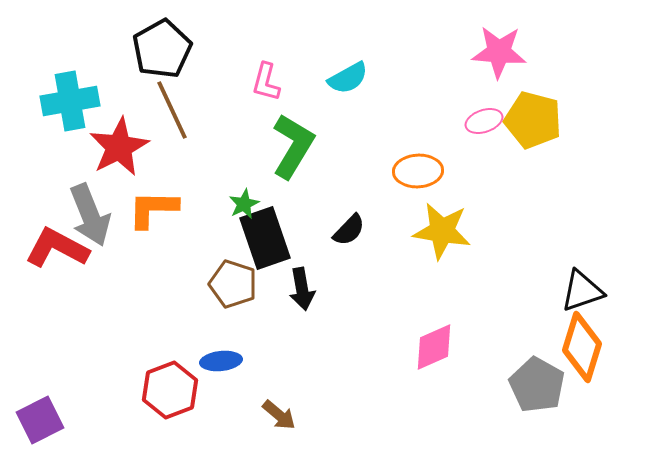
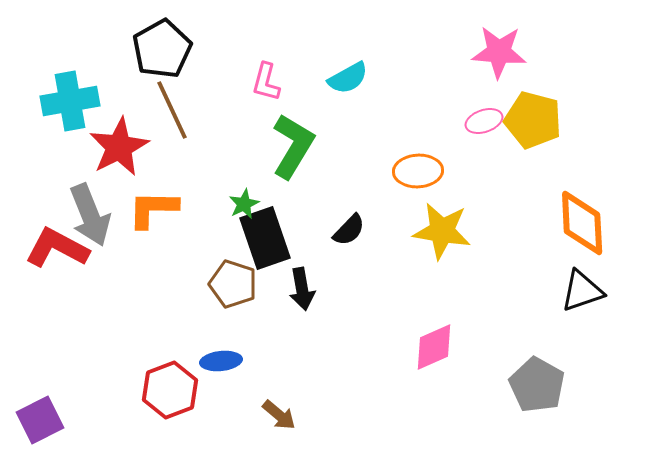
orange diamond: moved 124 px up; rotated 20 degrees counterclockwise
